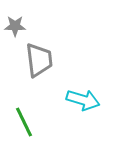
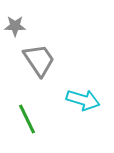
gray trapezoid: rotated 27 degrees counterclockwise
green line: moved 3 px right, 3 px up
